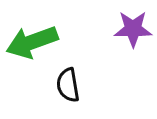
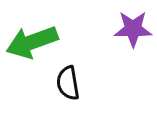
black semicircle: moved 2 px up
